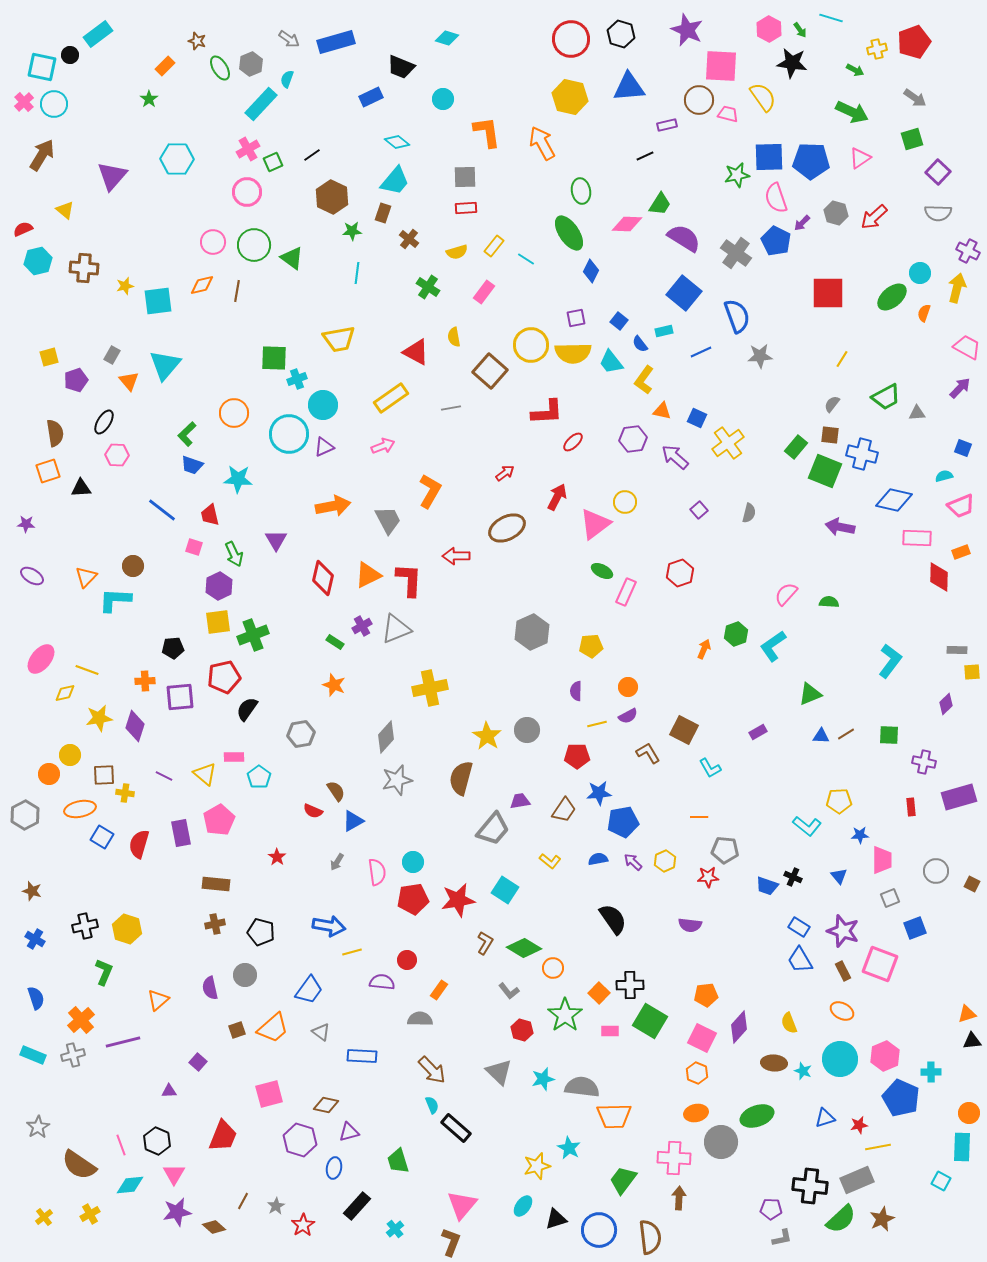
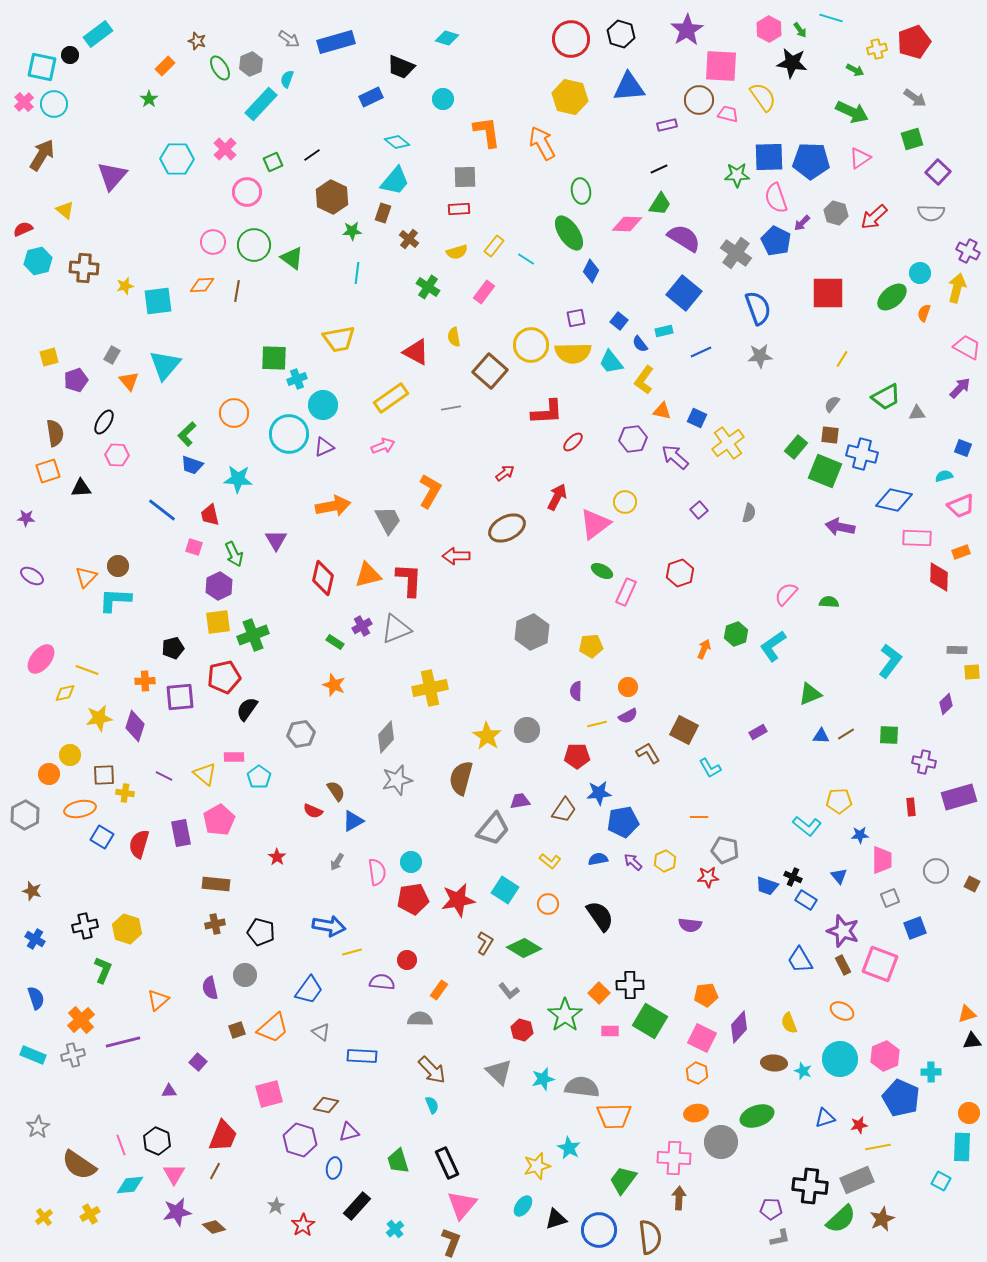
purple star at (687, 30): rotated 16 degrees clockwise
pink cross at (248, 149): moved 23 px left; rotated 15 degrees counterclockwise
black line at (645, 156): moved 14 px right, 13 px down
green star at (737, 175): rotated 10 degrees clockwise
red rectangle at (466, 208): moved 7 px left, 1 px down
gray semicircle at (938, 213): moved 7 px left
orange diamond at (202, 285): rotated 10 degrees clockwise
blue semicircle at (737, 316): moved 21 px right, 8 px up
purple star at (26, 524): moved 6 px up
brown circle at (133, 566): moved 15 px left
orange triangle at (368, 575): rotated 12 degrees clockwise
black pentagon at (173, 648): rotated 10 degrees counterclockwise
gray pentagon at (725, 850): rotated 8 degrees clockwise
cyan circle at (413, 862): moved 2 px left
black semicircle at (613, 919): moved 13 px left, 3 px up
blue rectangle at (799, 927): moved 7 px right, 27 px up
orange circle at (553, 968): moved 5 px left, 64 px up
brown rectangle at (843, 971): moved 6 px up
green L-shape at (104, 972): moved 1 px left, 2 px up
black rectangle at (456, 1128): moved 9 px left, 35 px down; rotated 24 degrees clockwise
brown line at (243, 1201): moved 28 px left, 30 px up
gray L-shape at (782, 1238): moved 2 px left
